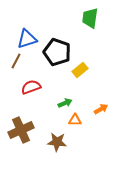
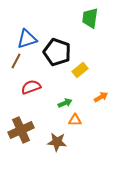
orange arrow: moved 12 px up
